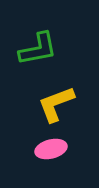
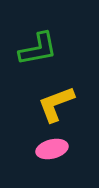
pink ellipse: moved 1 px right
